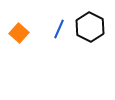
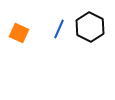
orange square: rotated 18 degrees counterclockwise
